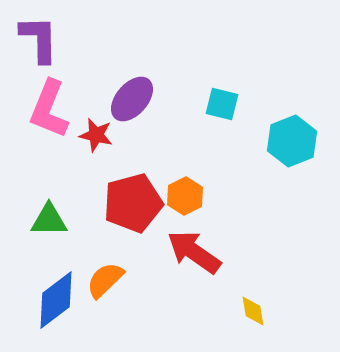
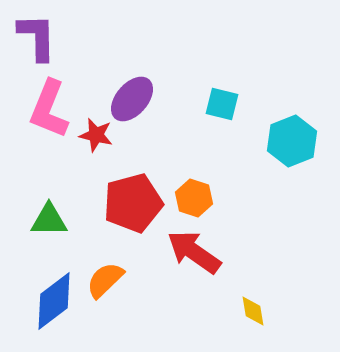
purple L-shape: moved 2 px left, 2 px up
orange hexagon: moved 9 px right, 2 px down; rotated 15 degrees counterclockwise
blue diamond: moved 2 px left, 1 px down
